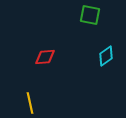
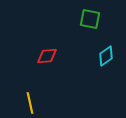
green square: moved 4 px down
red diamond: moved 2 px right, 1 px up
